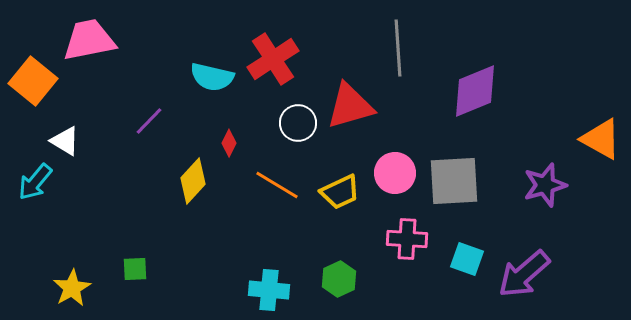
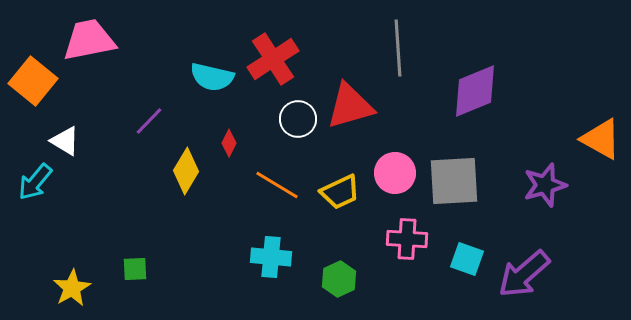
white circle: moved 4 px up
yellow diamond: moved 7 px left, 10 px up; rotated 12 degrees counterclockwise
cyan cross: moved 2 px right, 33 px up
